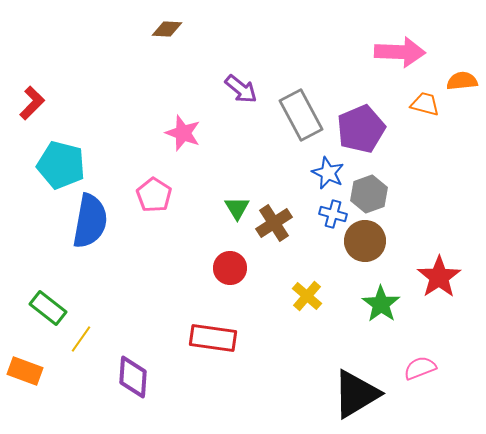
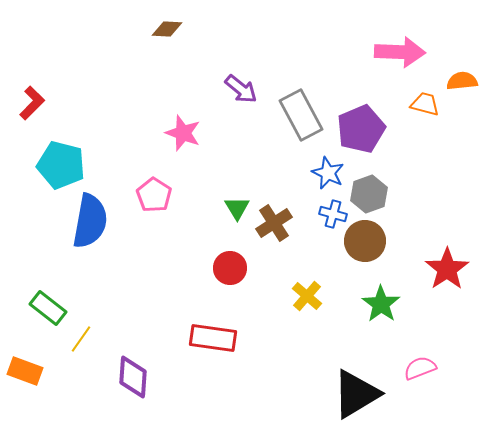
red star: moved 8 px right, 8 px up
